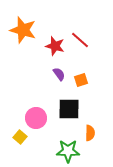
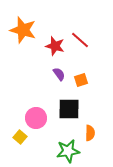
green star: rotated 10 degrees counterclockwise
